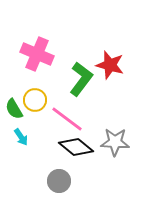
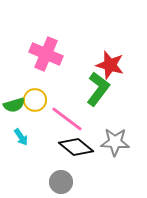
pink cross: moved 9 px right
green L-shape: moved 17 px right, 10 px down
green semicircle: moved 4 px up; rotated 75 degrees counterclockwise
gray circle: moved 2 px right, 1 px down
